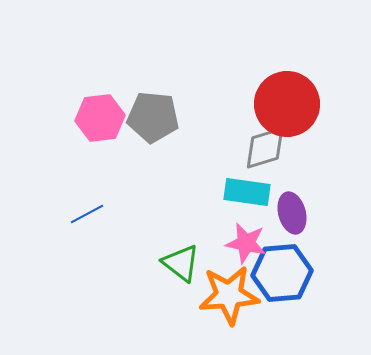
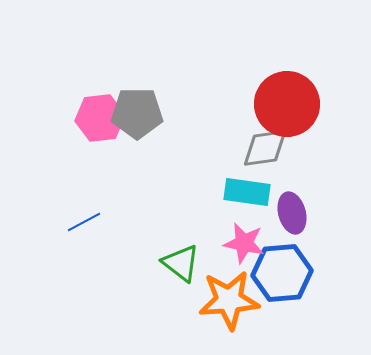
gray pentagon: moved 16 px left, 4 px up; rotated 6 degrees counterclockwise
gray diamond: rotated 9 degrees clockwise
blue line: moved 3 px left, 8 px down
pink star: moved 2 px left
orange star: moved 5 px down
